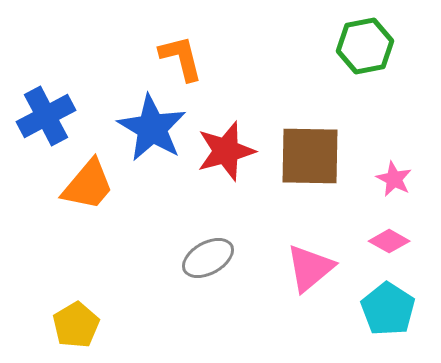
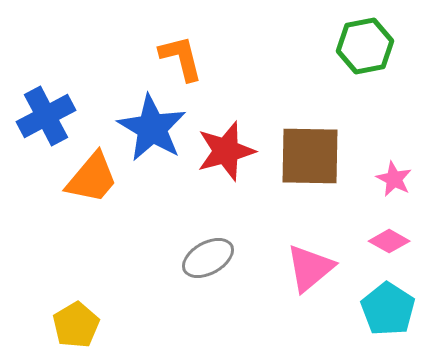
orange trapezoid: moved 4 px right, 7 px up
